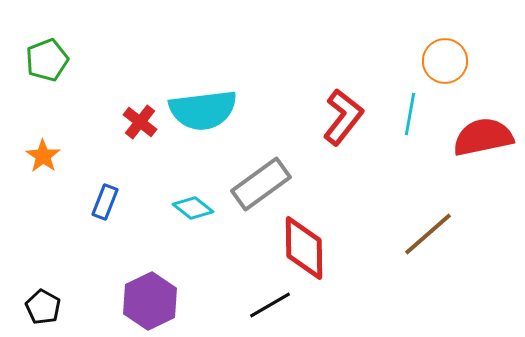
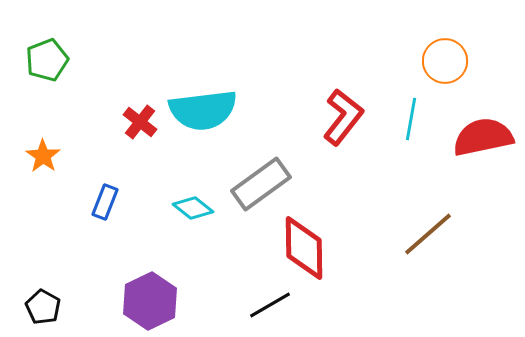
cyan line: moved 1 px right, 5 px down
